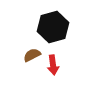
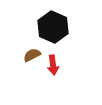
black hexagon: rotated 20 degrees counterclockwise
